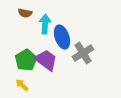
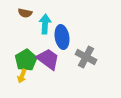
blue ellipse: rotated 10 degrees clockwise
gray cross: moved 3 px right, 4 px down; rotated 30 degrees counterclockwise
purple trapezoid: moved 2 px right, 1 px up
yellow arrow: moved 9 px up; rotated 112 degrees counterclockwise
